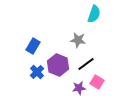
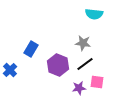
cyan semicircle: rotated 78 degrees clockwise
gray star: moved 5 px right, 3 px down
blue rectangle: moved 2 px left, 3 px down
black line: moved 1 px left
blue cross: moved 27 px left, 2 px up
pink square: rotated 24 degrees counterclockwise
